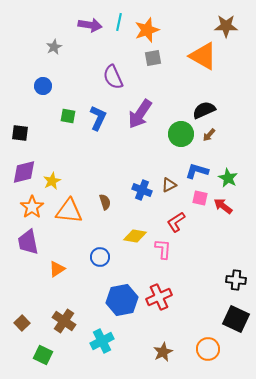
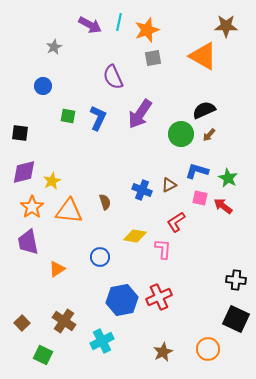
purple arrow at (90, 25): rotated 20 degrees clockwise
